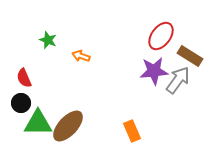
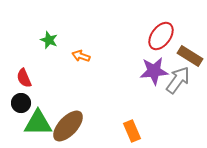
green star: moved 1 px right
